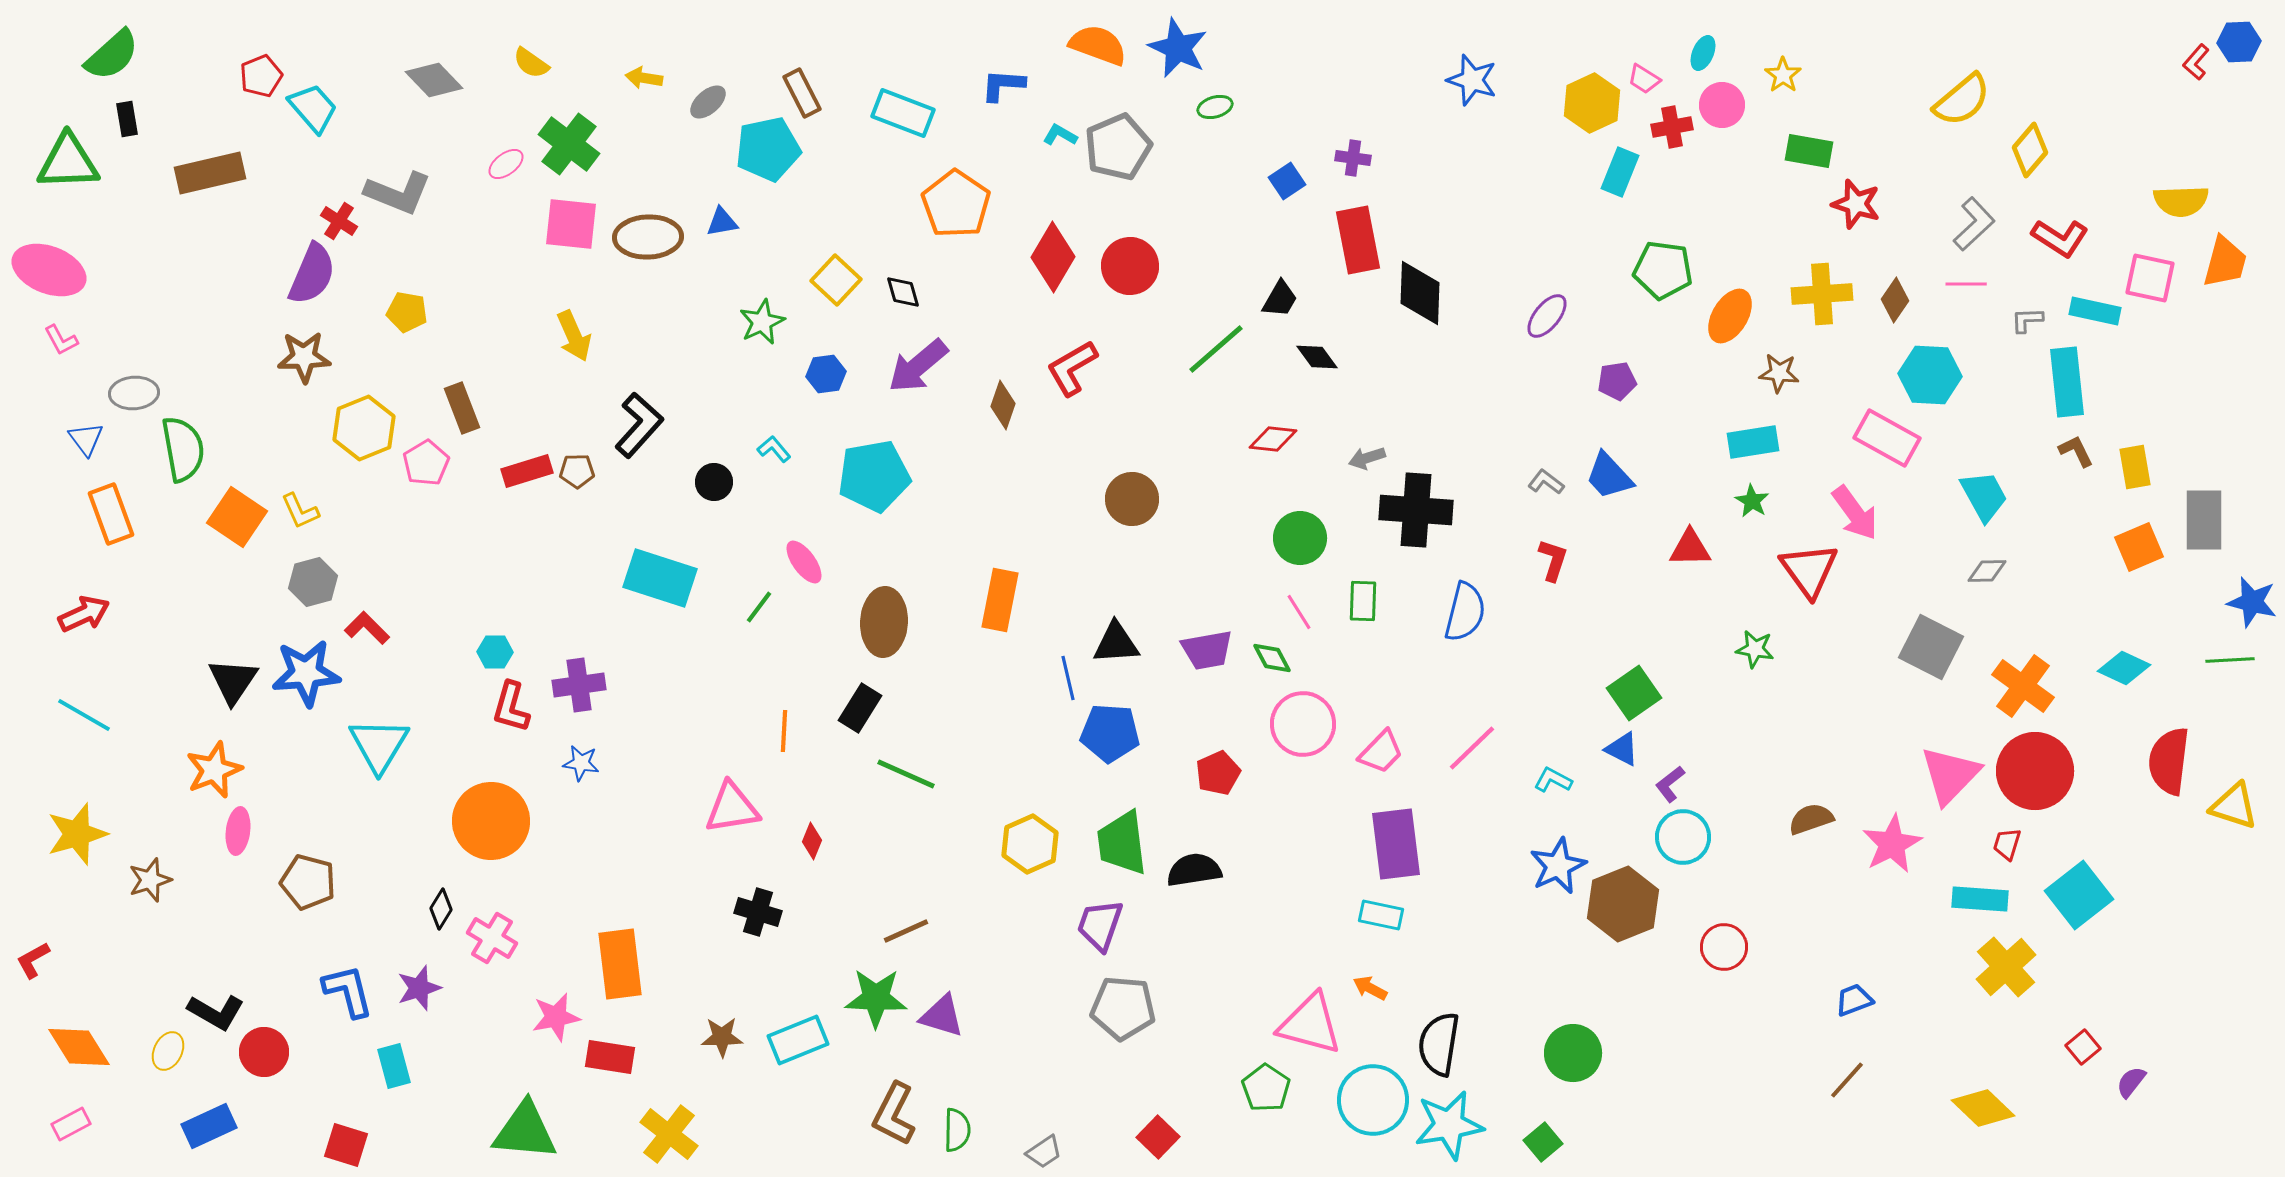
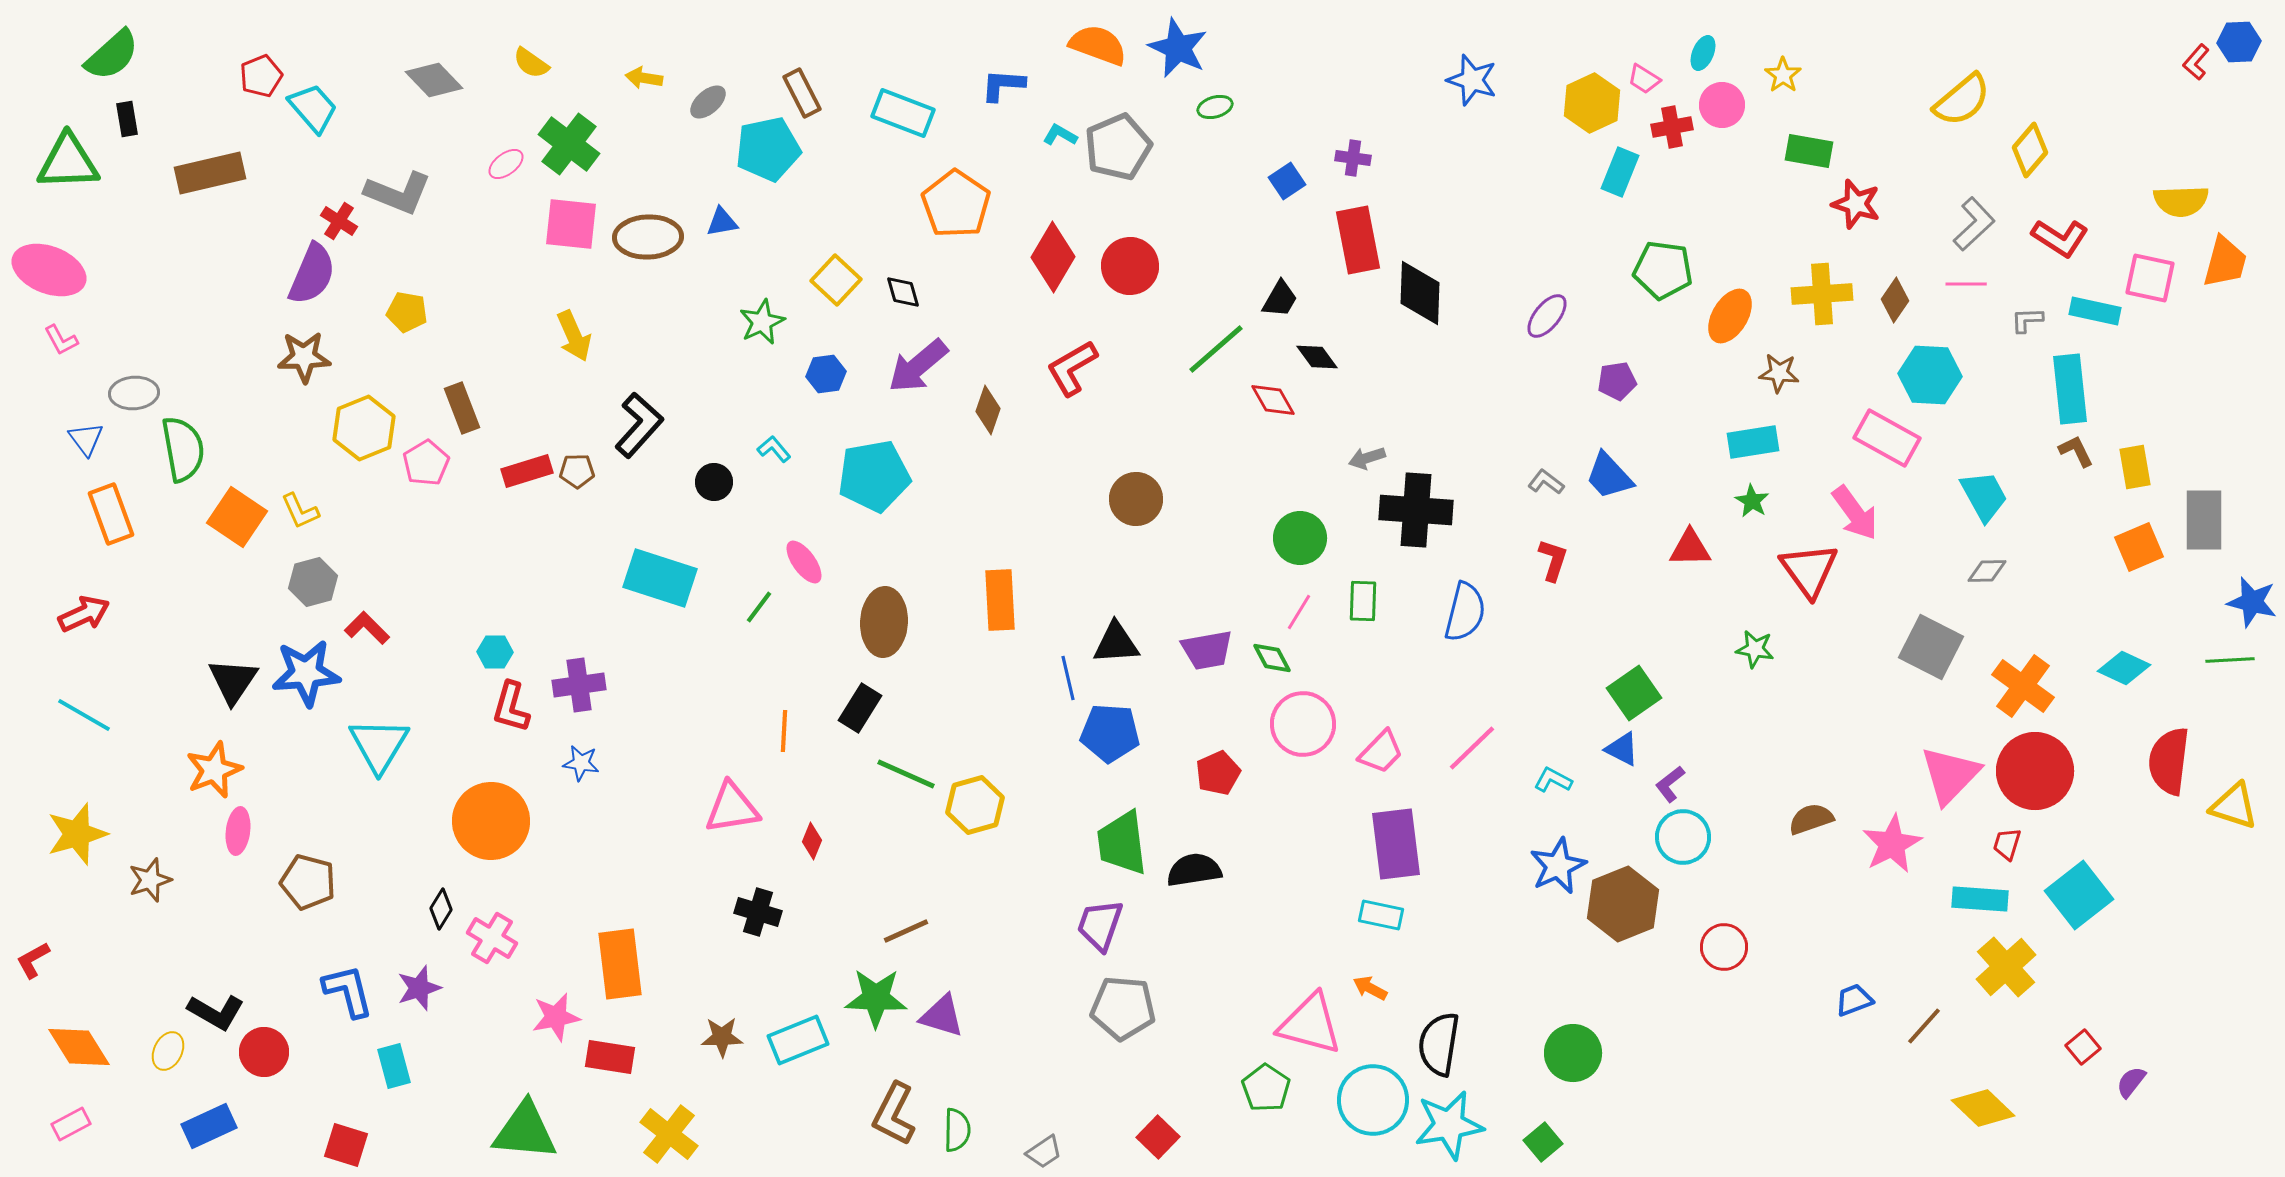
cyan rectangle at (2067, 382): moved 3 px right, 7 px down
brown diamond at (1003, 405): moved 15 px left, 5 px down
red diamond at (1273, 439): moved 39 px up; rotated 54 degrees clockwise
brown circle at (1132, 499): moved 4 px right
orange rectangle at (1000, 600): rotated 14 degrees counterclockwise
pink line at (1299, 612): rotated 63 degrees clockwise
yellow hexagon at (1030, 844): moved 55 px left, 39 px up; rotated 8 degrees clockwise
brown line at (1847, 1080): moved 77 px right, 54 px up
